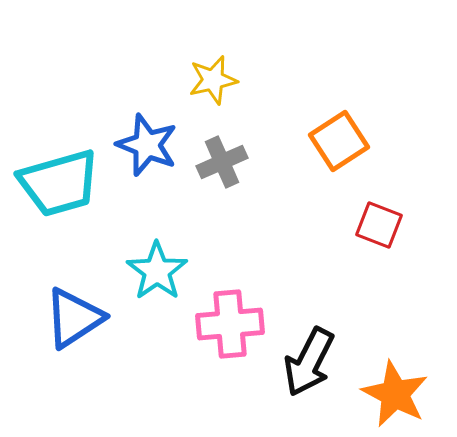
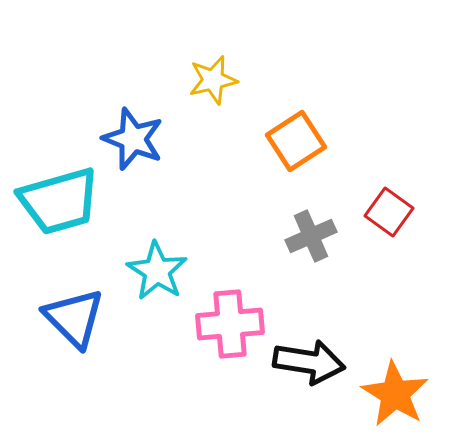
orange square: moved 43 px left
blue star: moved 14 px left, 6 px up
gray cross: moved 89 px right, 74 px down
cyan trapezoid: moved 18 px down
red square: moved 10 px right, 13 px up; rotated 15 degrees clockwise
cyan star: rotated 4 degrees counterclockwise
blue triangle: rotated 42 degrees counterclockwise
black arrow: rotated 108 degrees counterclockwise
orange star: rotated 4 degrees clockwise
